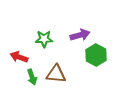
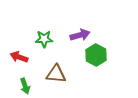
green arrow: moved 7 px left, 9 px down
